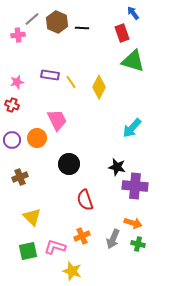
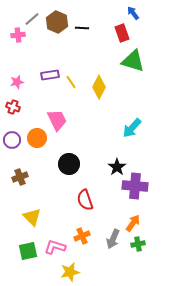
purple rectangle: rotated 18 degrees counterclockwise
red cross: moved 1 px right, 2 px down
black star: rotated 24 degrees clockwise
orange arrow: rotated 72 degrees counterclockwise
green cross: rotated 24 degrees counterclockwise
yellow star: moved 2 px left, 1 px down; rotated 30 degrees counterclockwise
